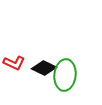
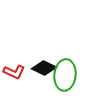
red L-shape: moved 9 px down
